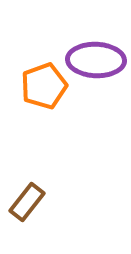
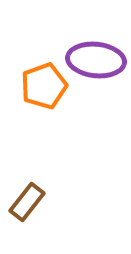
purple ellipse: rotated 4 degrees clockwise
